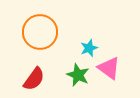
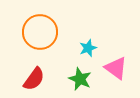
cyan star: moved 1 px left
pink triangle: moved 7 px right
green star: moved 2 px right, 4 px down
